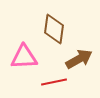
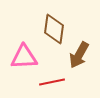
brown arrow: moved 4 px up; rotated 148 degrees clockwise
red line: moved 2 px left
